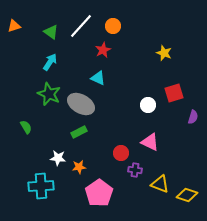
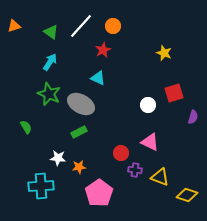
yellow triangle: moved 7 px up
